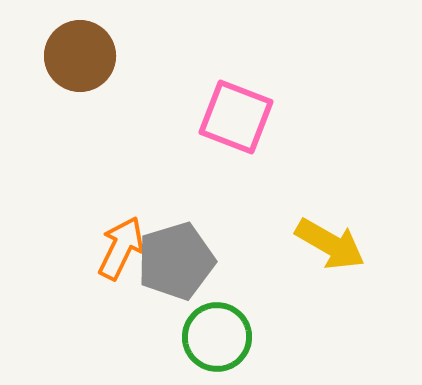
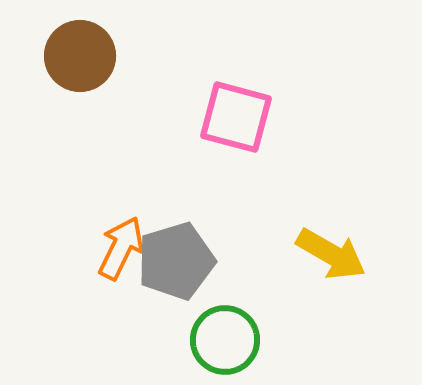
pink square: rotated 6 degrees counterclockwise
yellow arrow: moved 1 px right, 10 px down
green circle: moved 8 px right, 3 px down
